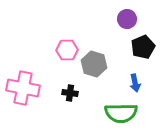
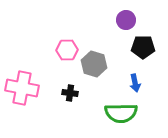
purple circle: moved 1 px left, 1 px down
black pentagon: rotated 25 degrees clockwise
pink cross: moved 1 px left
